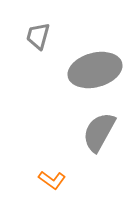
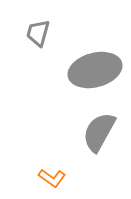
gray trapezoid: moved 3 px up
orange L-shape: moved 2 px up
